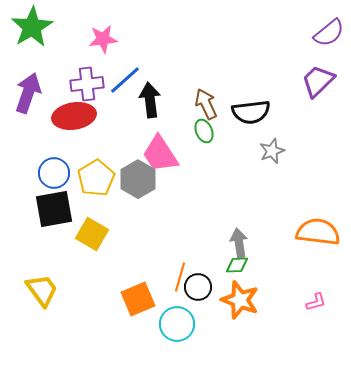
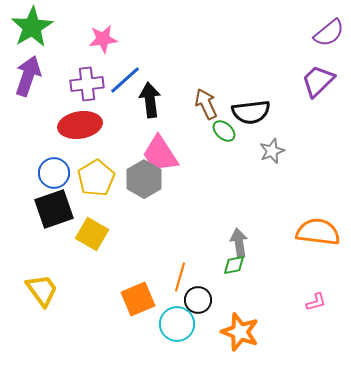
purple arrow: moved 17 px up
red ellipse: moved 6 px right, 9 px down
green ellipse: moved 20 px right; rotated 25 degrees counterclockwise
gray hexagon: moved 6 px right
black square: rotated 9 degrees counterclockwise
green diamond: moved 3 px left; rotated 10 degrees counterclockwise
black circle: moved 13 px down
orange star: moved 32 px down
